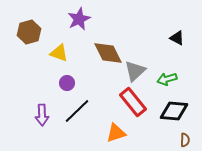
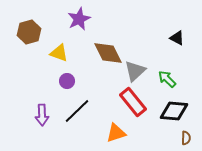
green arrow: rotated 60 degrees clockwise
purple circle: moved 2 px up
brown semicircle: moved 1 px right, 2 px up
